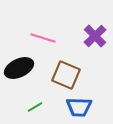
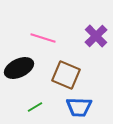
purple cross: moved 1 px right
